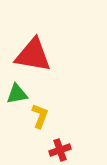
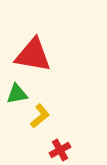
yellow L-shape: rotated 30 degrees clockwise
red cross: rotated 10 degrees counterclockwise
